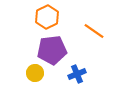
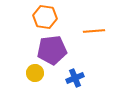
orange hexagon: moved 2 px left; rotated 25 degrees counterclockwise
orange line: rotated 40 degrees counterclockwise
blue cross: moved 2 px left, 4 px down
